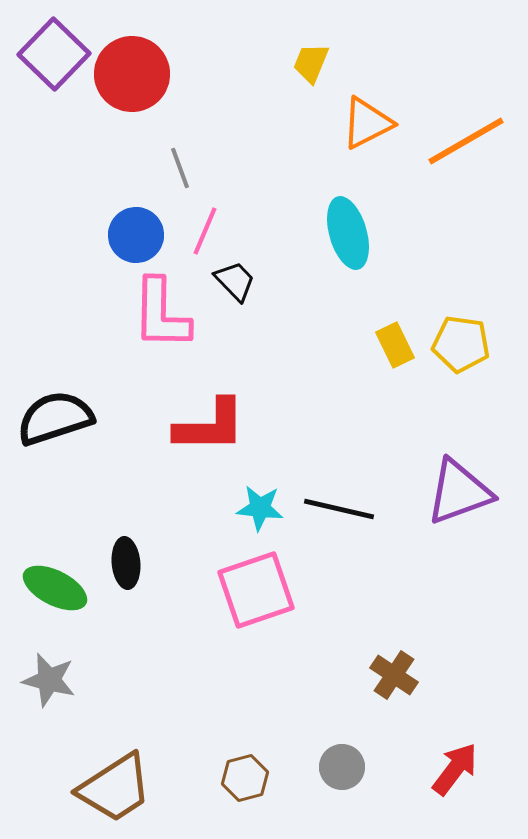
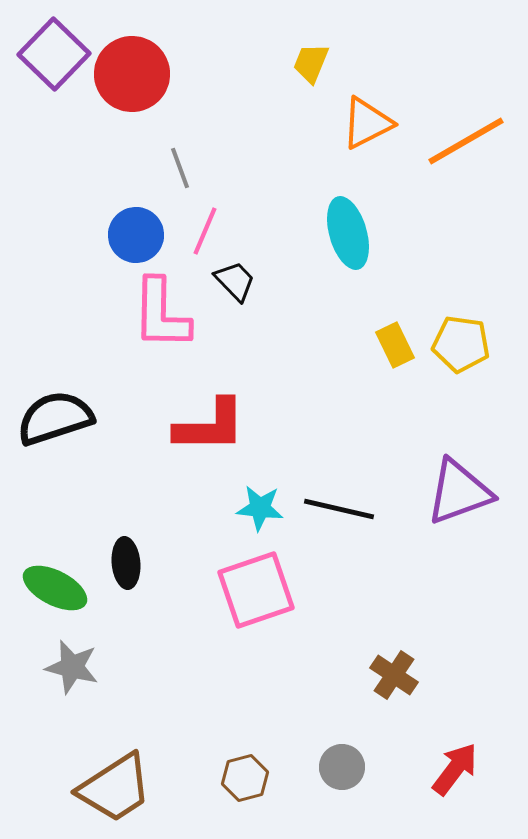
gray star: moved 23 px right, 13 px up
